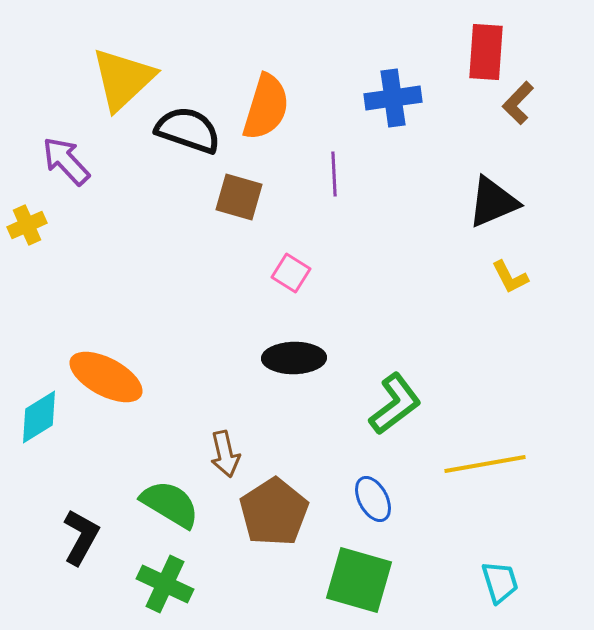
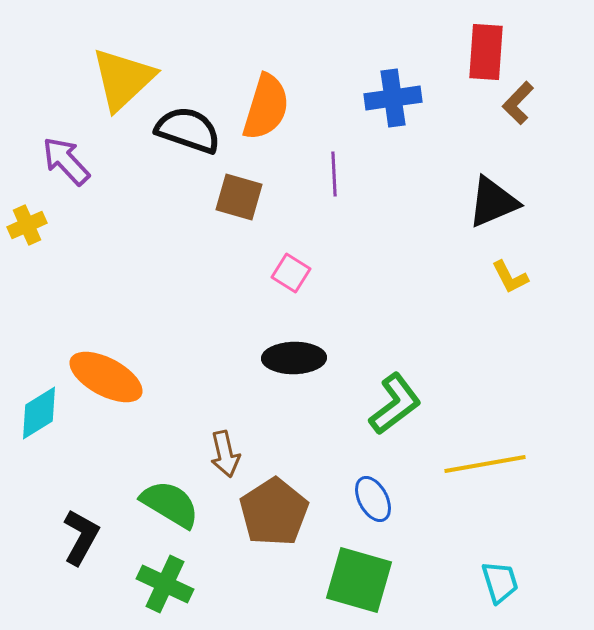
cyan diamond: moved 4 px up
